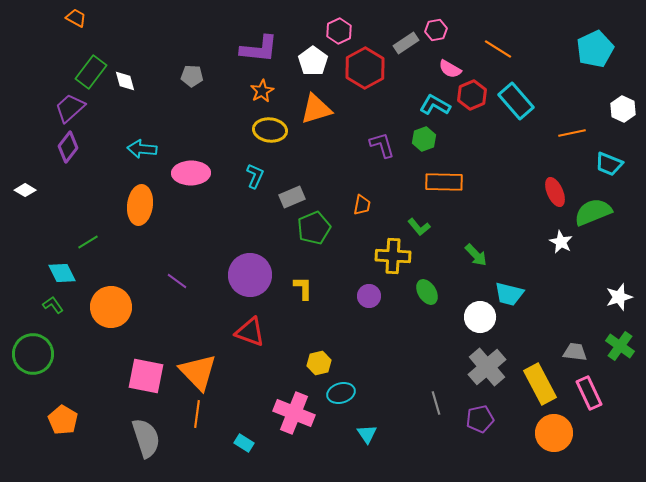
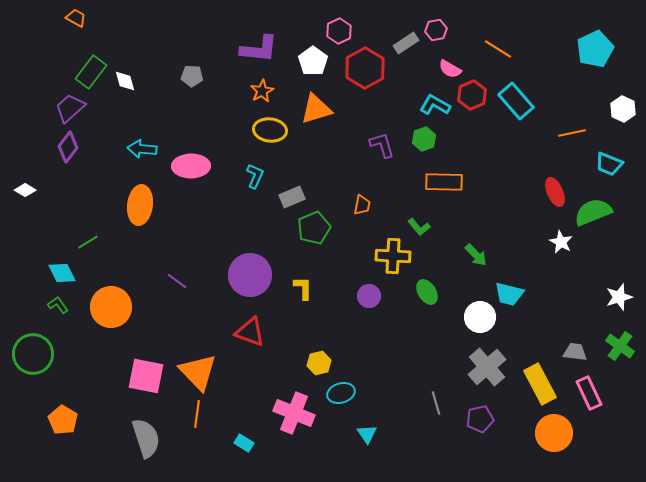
pink ellipse at (191, 173): moved 7 px up
green L-shape at (53, 305): moved 5 px right
